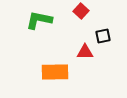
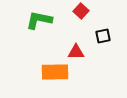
red triangle: moved 9 px left
